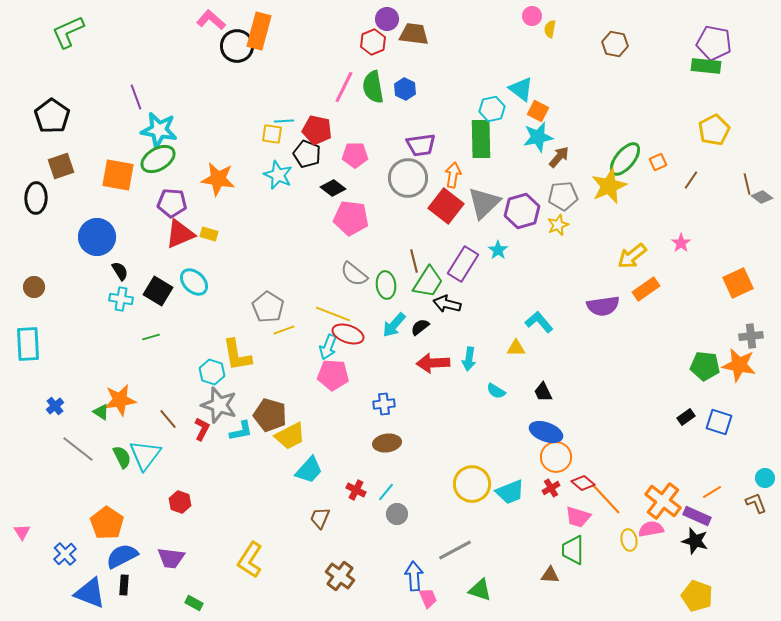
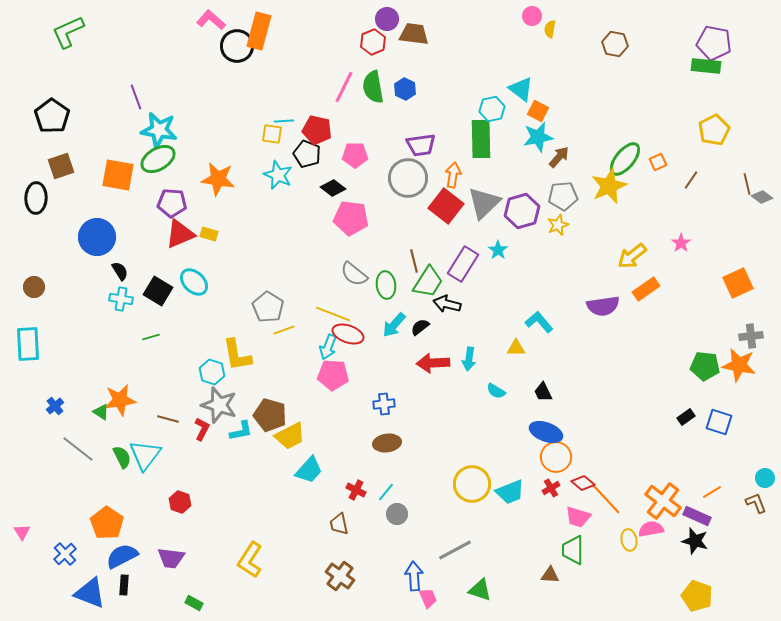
brown line at (168, 419): rotated 35 degrees counterclockwise
brown trapezoid at (320, 518): moved 19 px right, 6 px down; rotated 35 degrees counterclockwise
